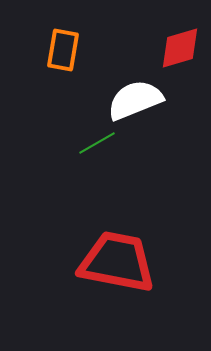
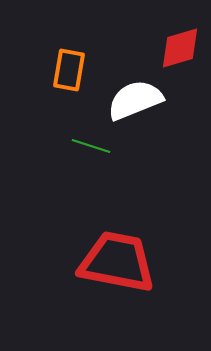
orange rectangle: moved 6 px right, 20 px down
green line: moved 6 px left, 3 px down; rotated 48 degrees clockwise
